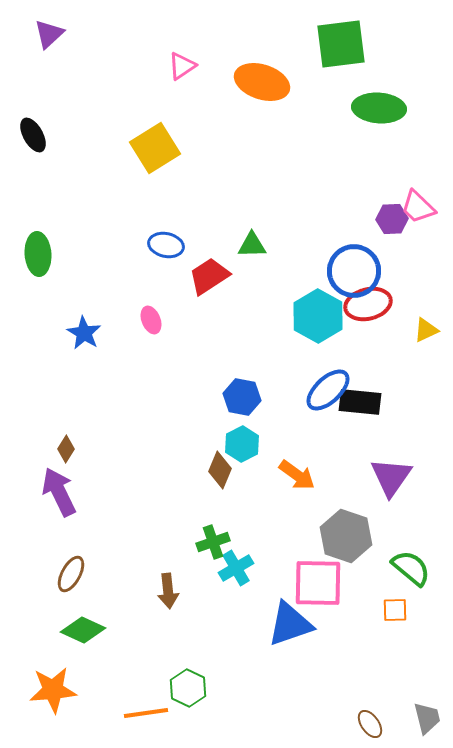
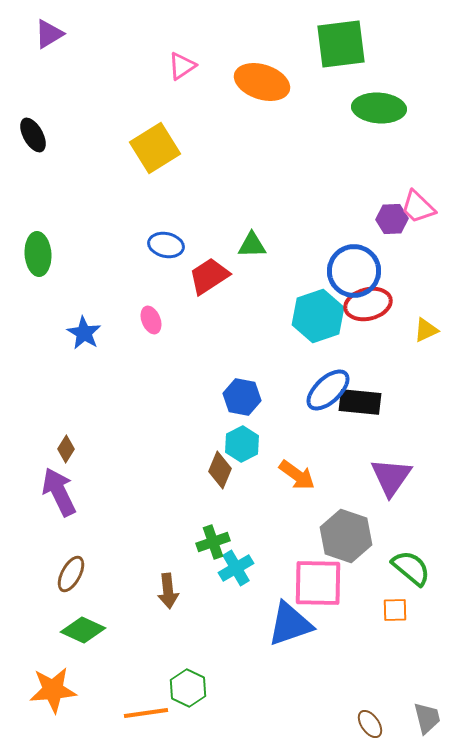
purple triangle at (49, 34): rotated 12 degrees clockwise
cyan hexagon at (318, 316): rotated 12 degrees clockwise
